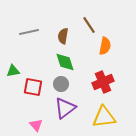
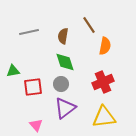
red square: rotated 18 degrees counterclockwise
